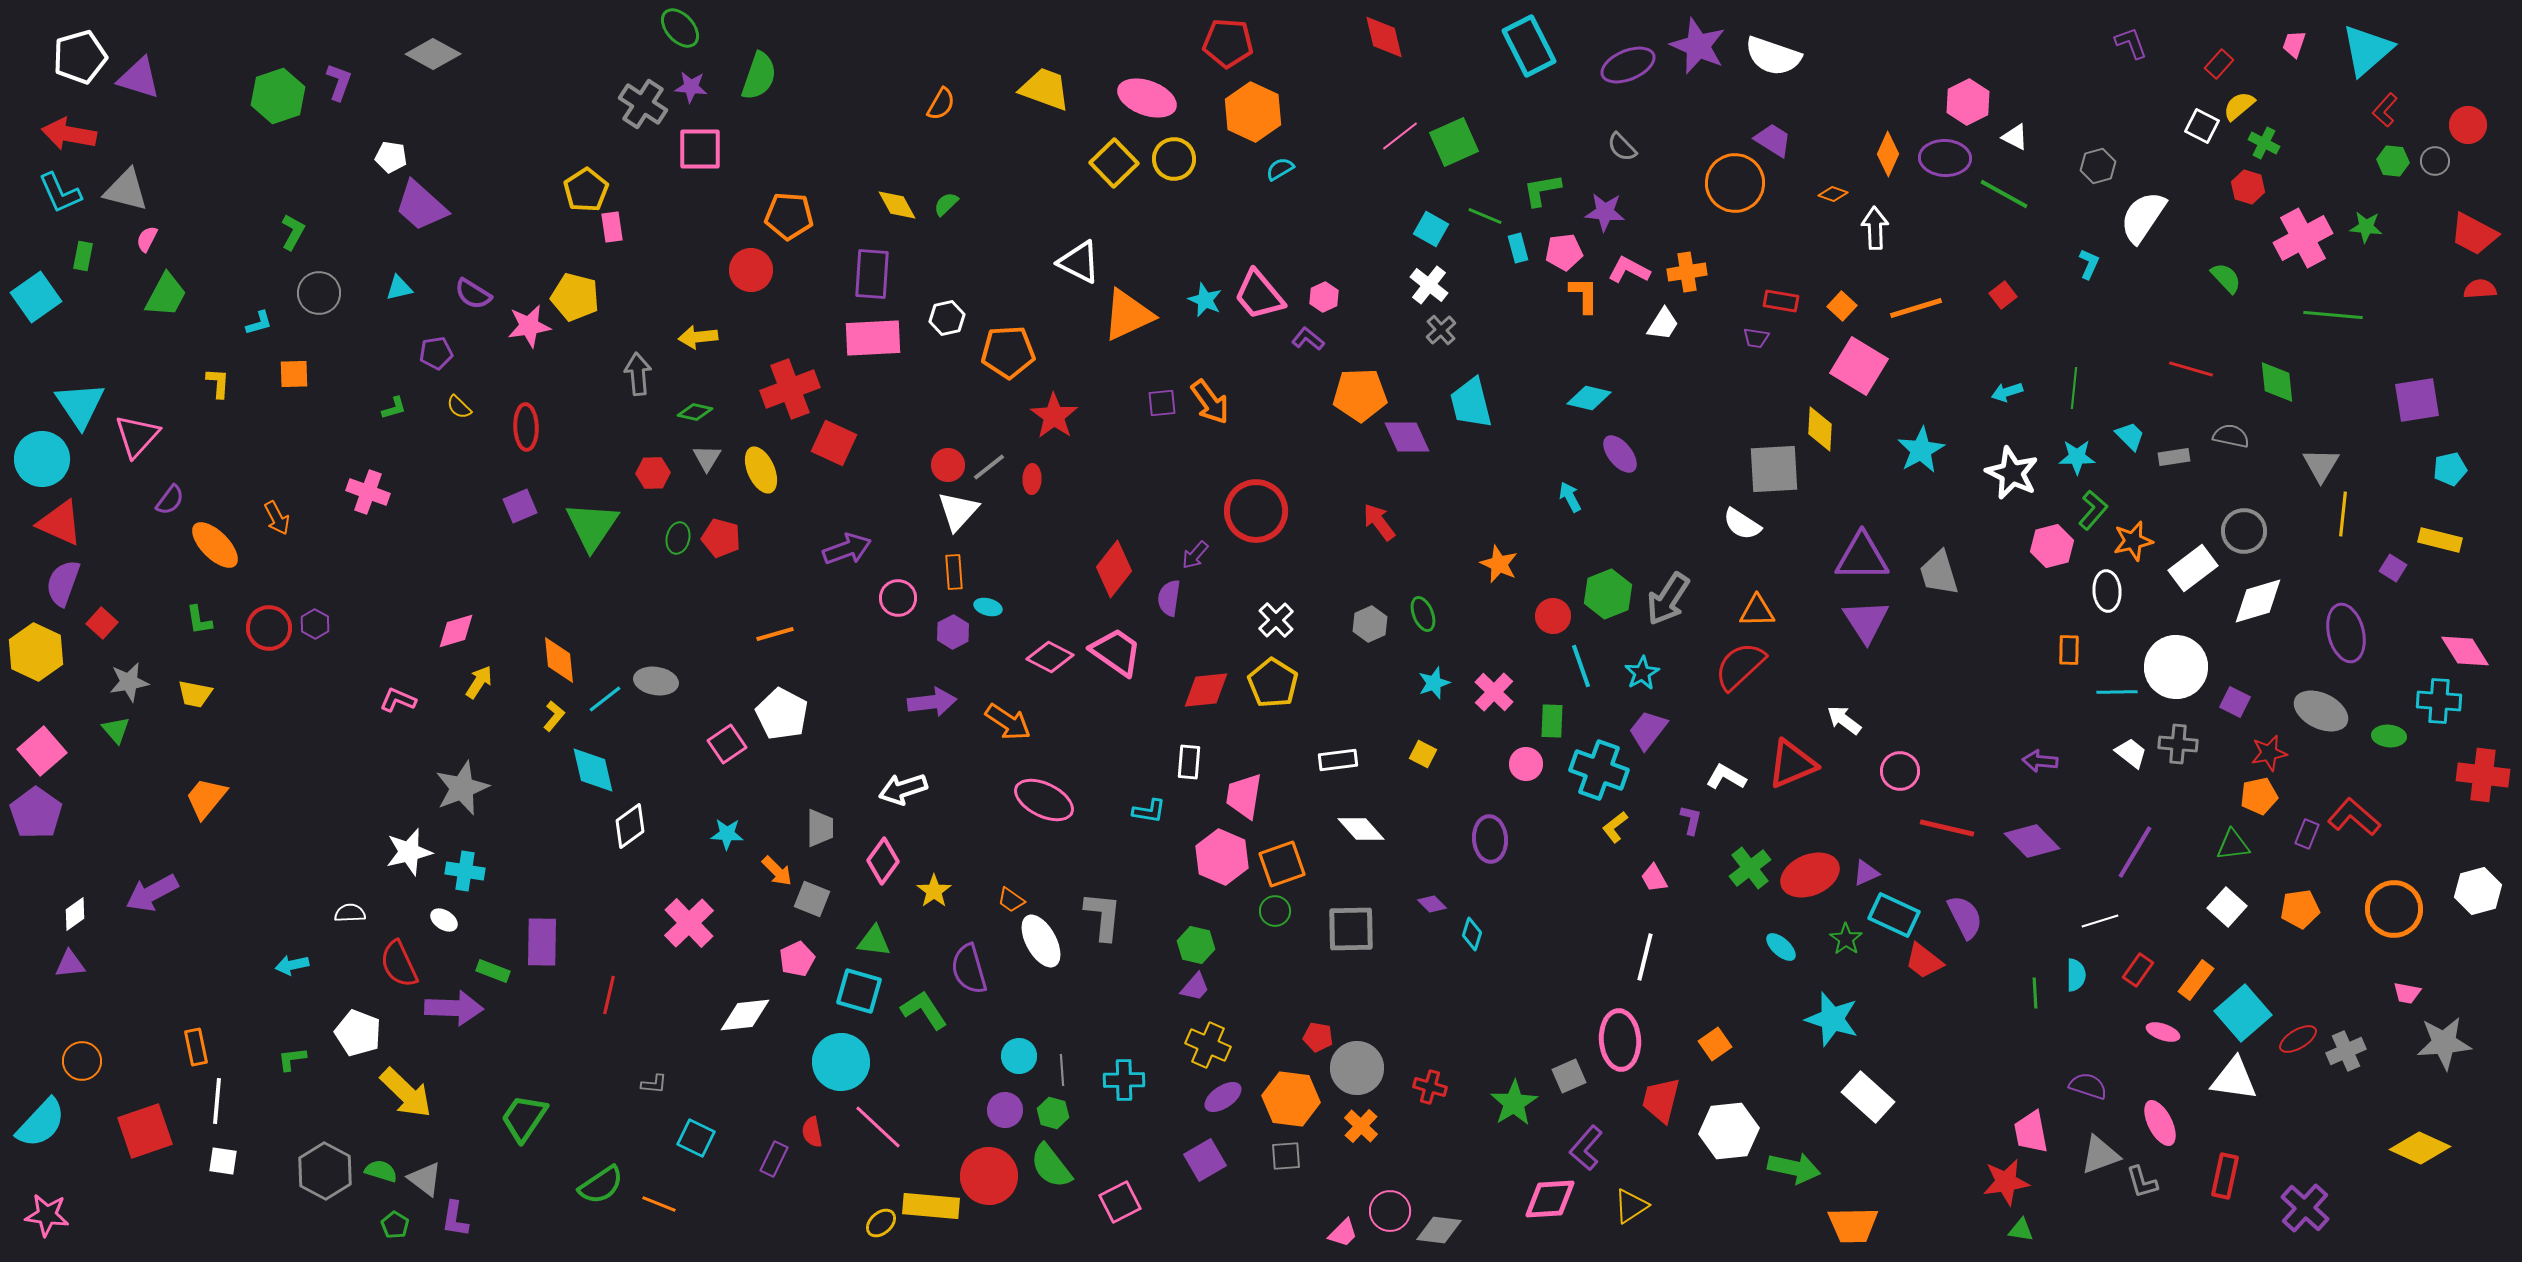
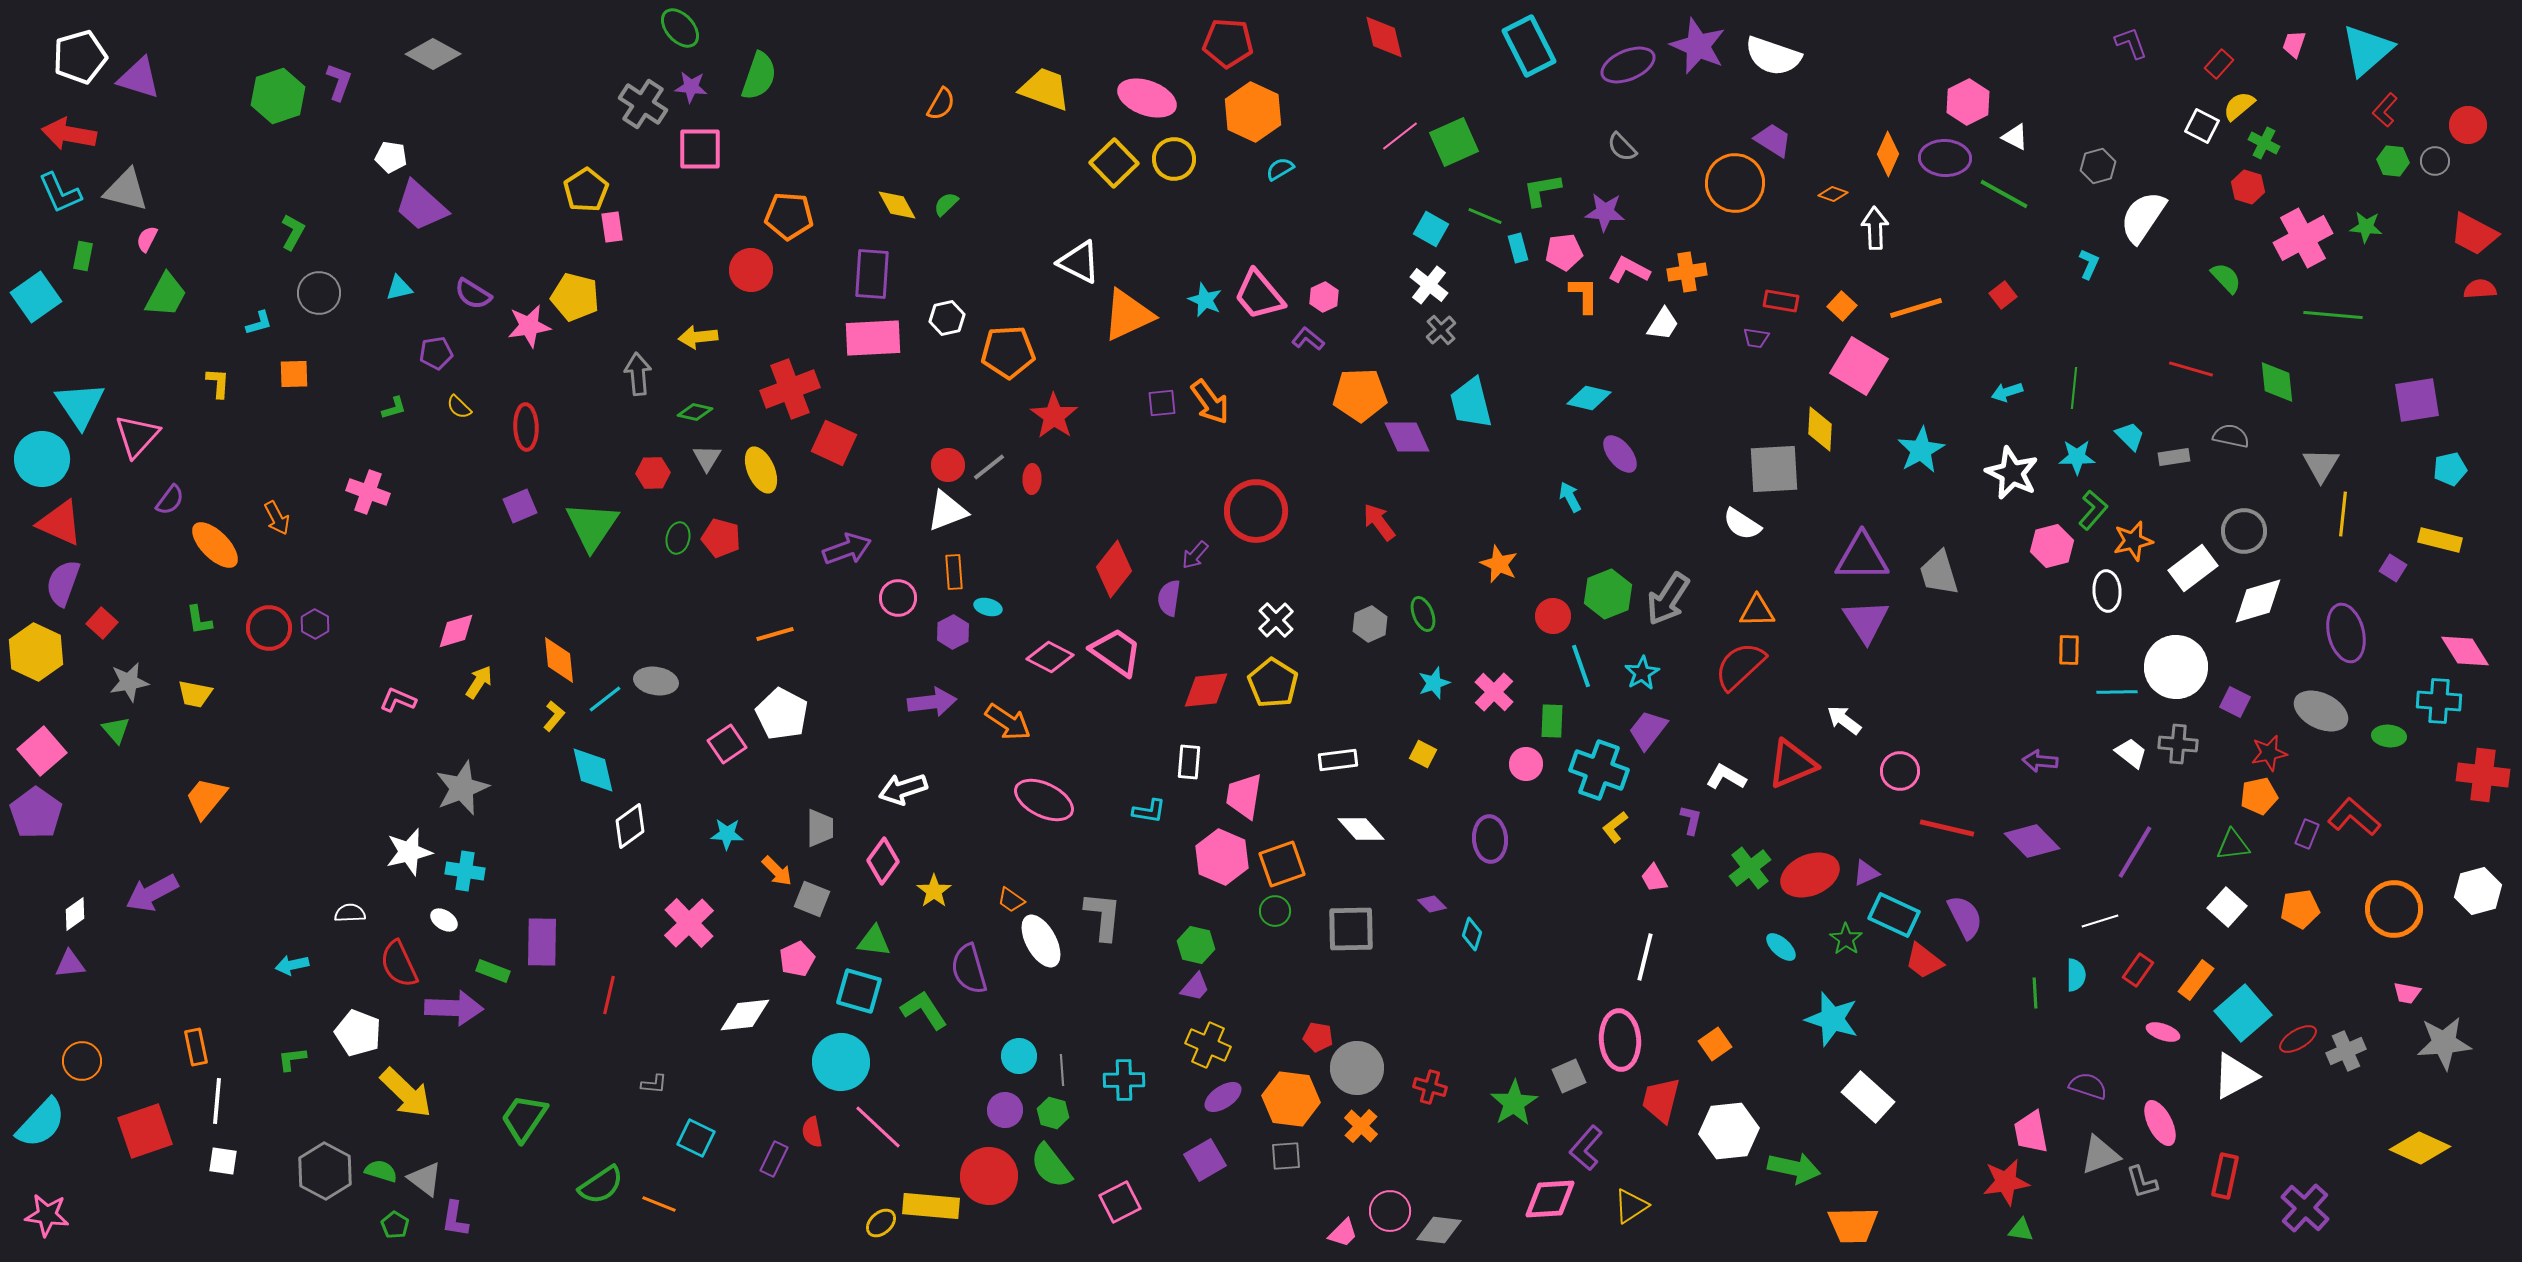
white triangle at (958, 511): moved 11 px left; rotated 27 degrees clockwise
white triangle at (2234, 1079): moved 1 px right, 3 px up; rotated 36 degrees counterclockwise
